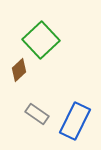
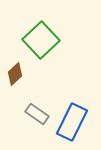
brown diamond: moved 4 px left, 4 px down
blue rectangle: moved 3 px left, 1 px down
